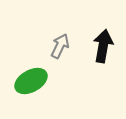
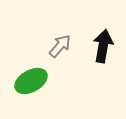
gray arrow: rotated 15 degrees clockwise
